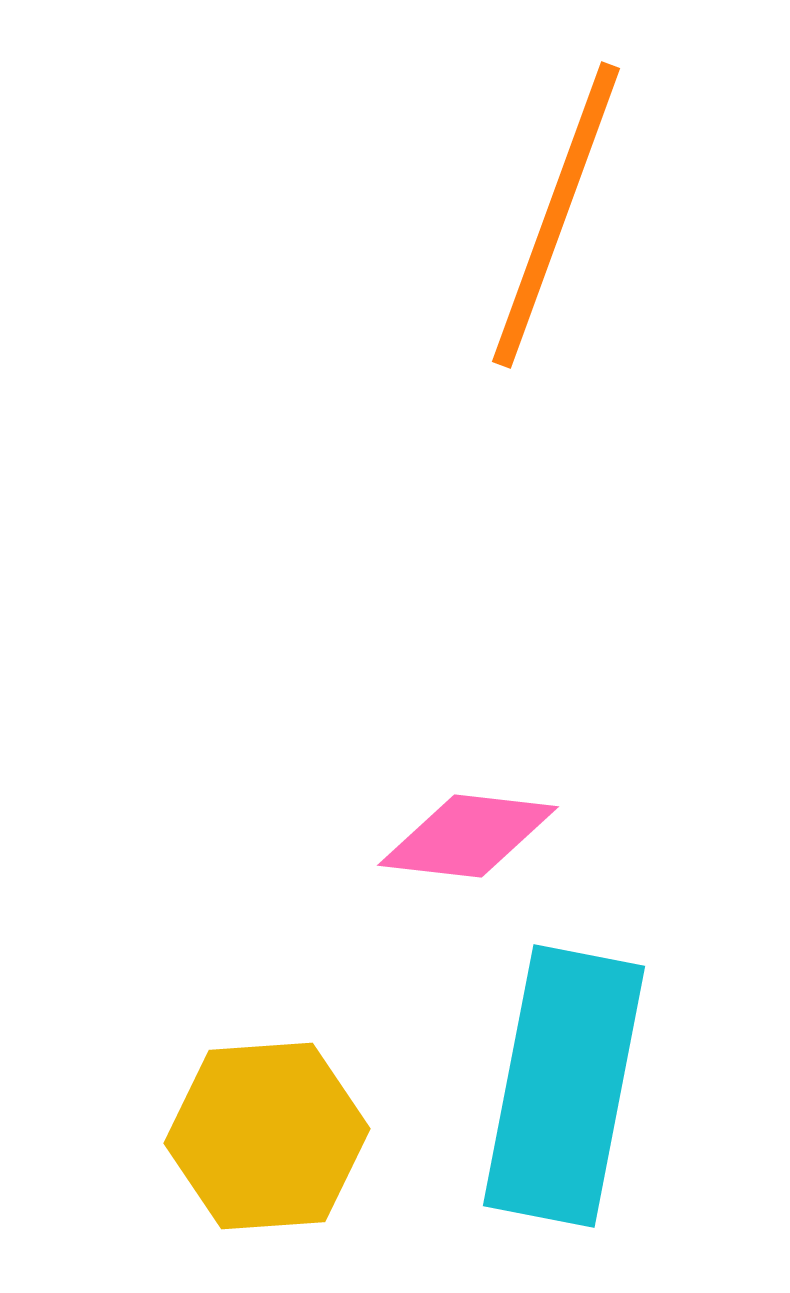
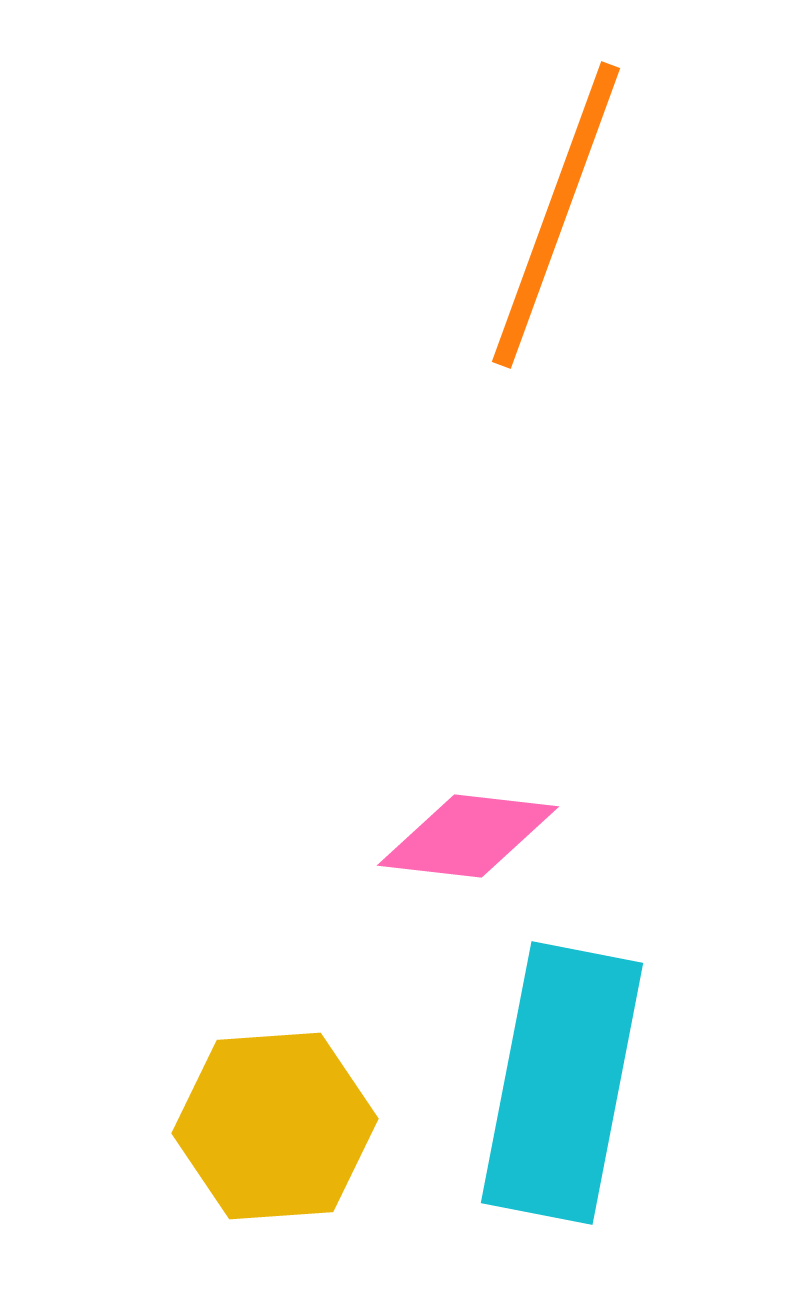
cyan rectangle: moved 2 px left, 3 px up
yellow hexagon: moved 8 px right, 10 px up
